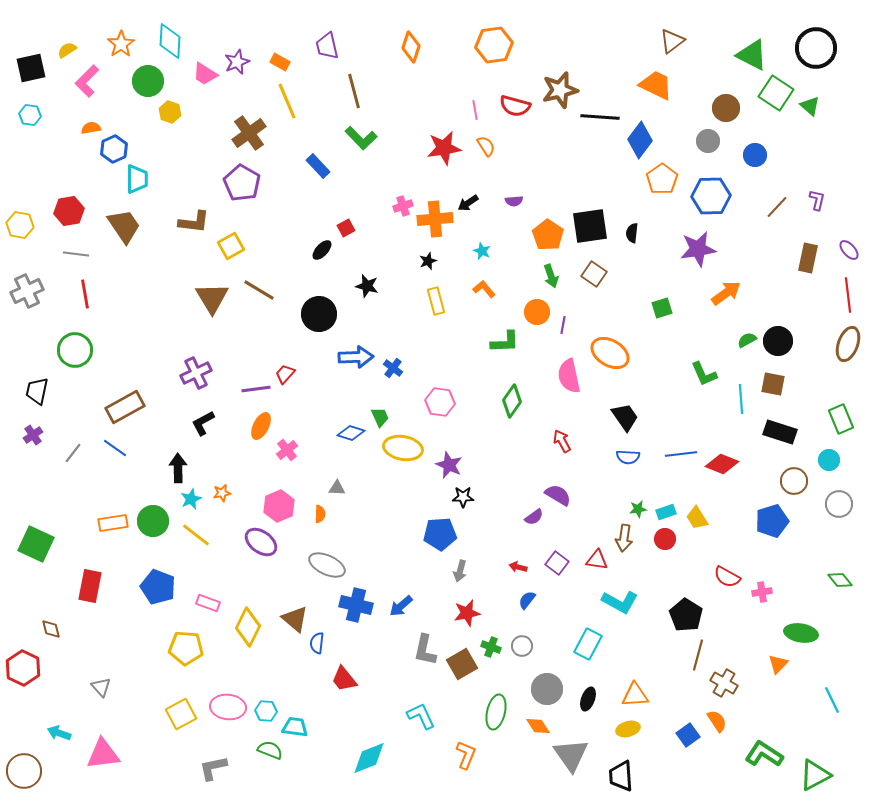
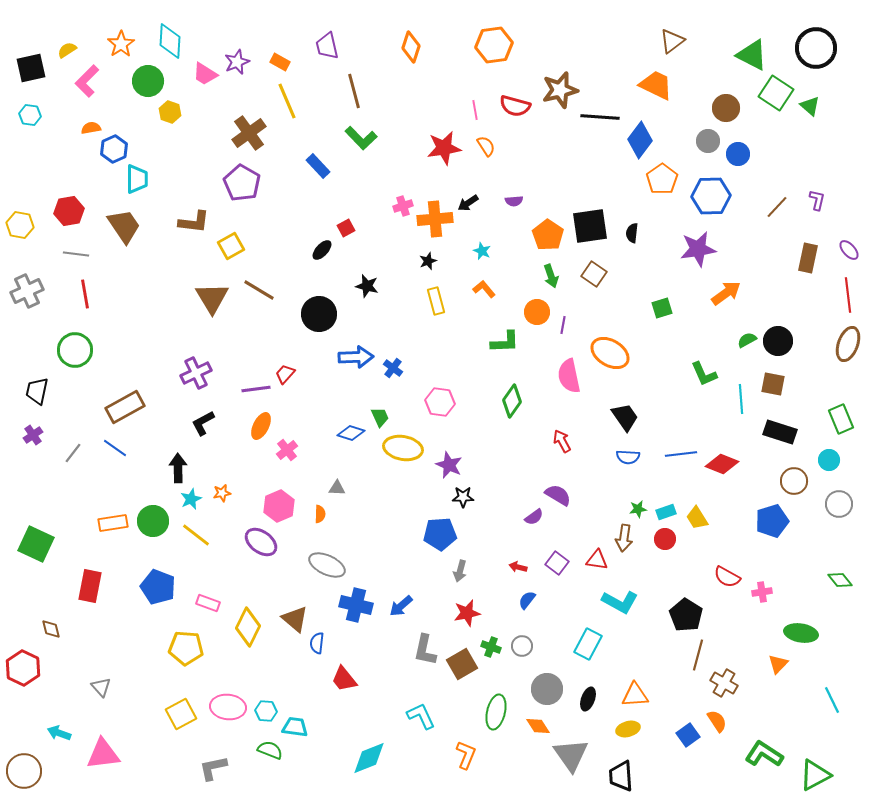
blue circle at (755, 155): moved 17 px left, 1 px up
